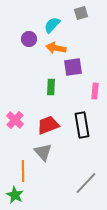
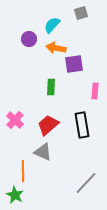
purple square: moved 1 px right, 3 px up
red trapezoid: rotated 20 degrees counterclockwise
gray triangle: rotated 24 degrees counterclockwise
